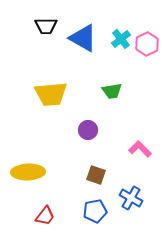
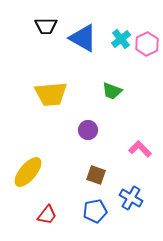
green trapezoid: rotated 30 degrees clockwise
yellow ellipse: rotated 48 degrees counterclockwise
red trapezoid: moved 2 px right, 1 px up
